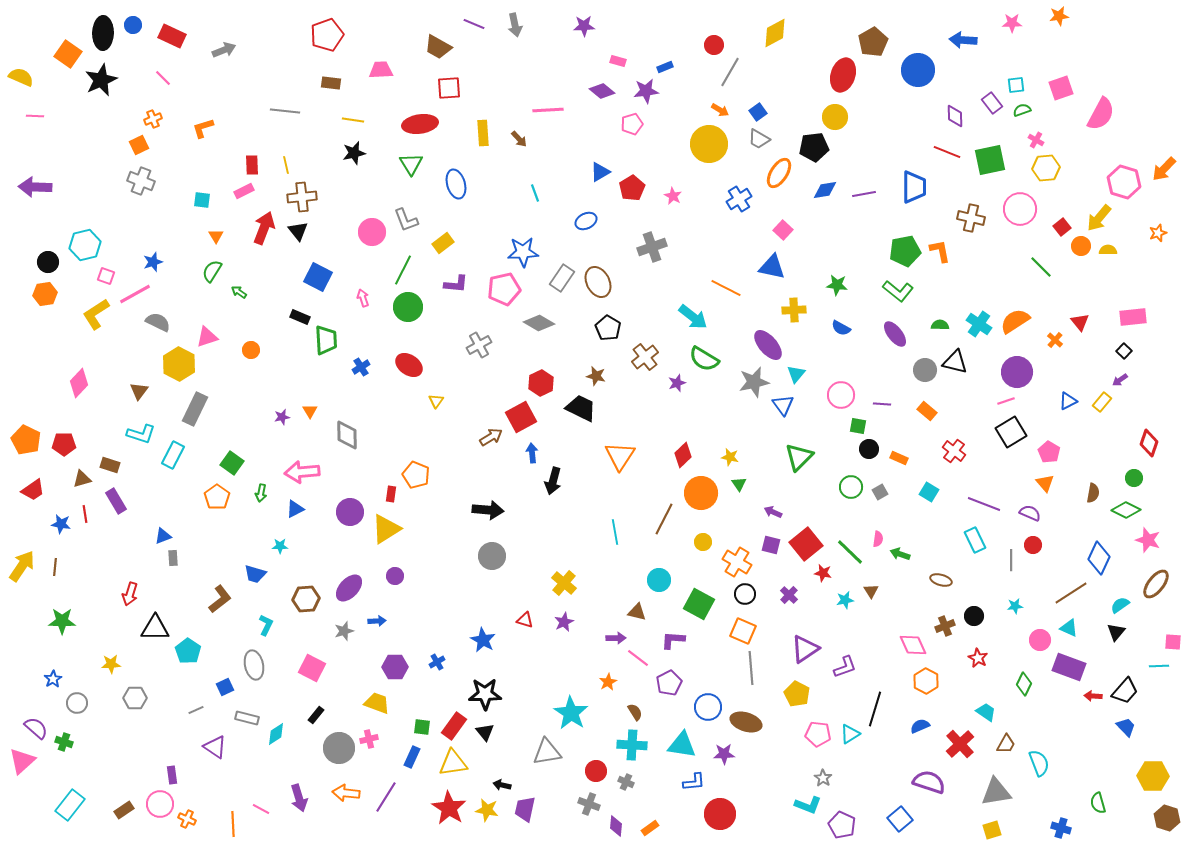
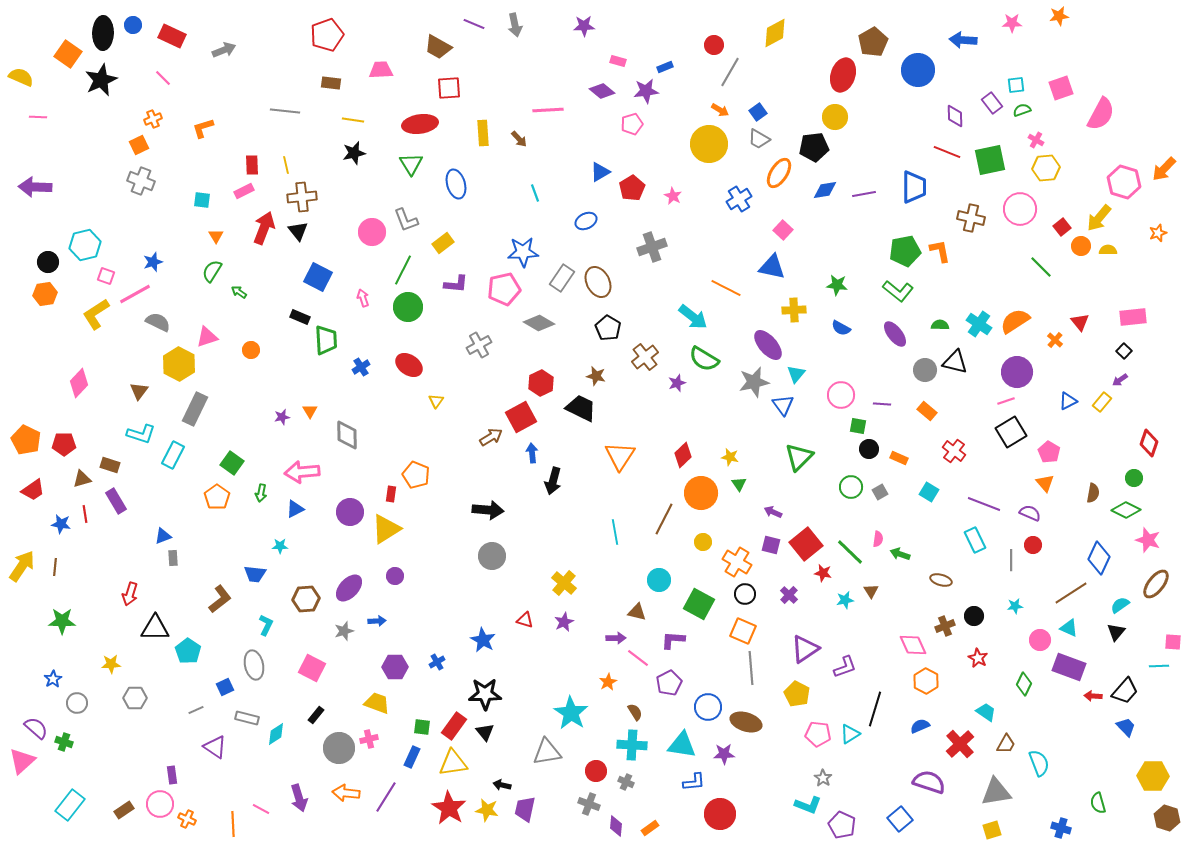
pink line at (35, 116): moved 3 px right, 1 px down
blue trapezoid at (255, 574): rotated 10 degrees counterclockwise
